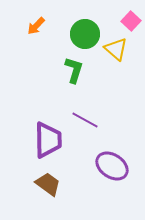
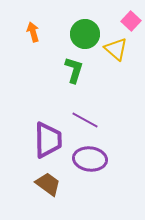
orange arrow: moved 3 px left, 6 px down; rotated 120 degrees clockwise
purple ellipse: moved 22 px left, 7 px up; rotated 28 degrees counterclockwise
